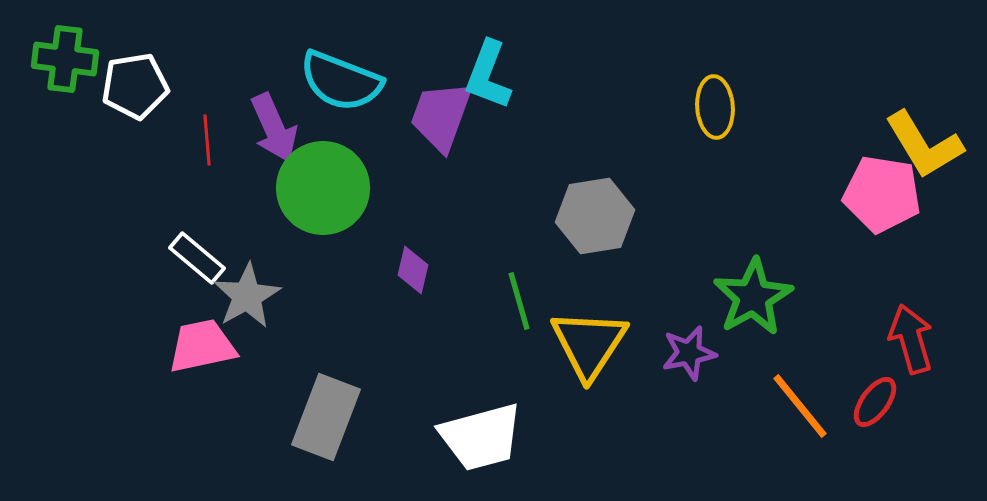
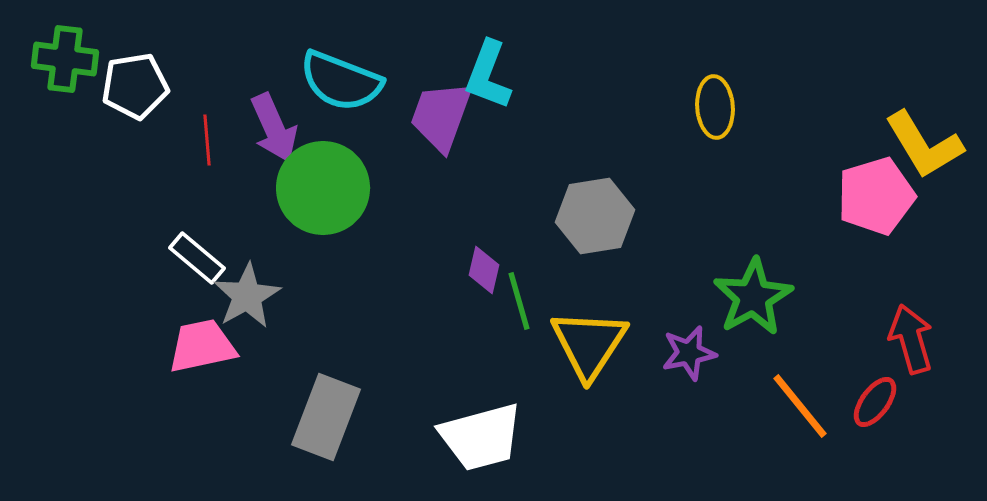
pink pentagon: moved 6 px left, 2 px down; rotated 26 degrees counterclockwise
purple diamond: moved 71 px right
